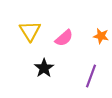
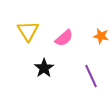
yellow triangle: moved 2 px left
purple line: rotated 45 degrees counterclockwise
